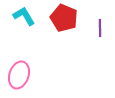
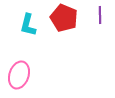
cyan L-shape: moved 4 px right, 9 px down; rotated 135 degrees counterclockwise
purple line: moved 13 px up
